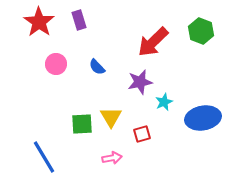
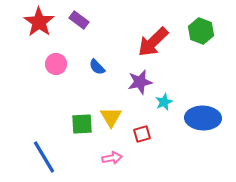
purple rectangle: rotated 36 degrees counterclockwise
blue ellipse: rotated 12 degrees clockwise
